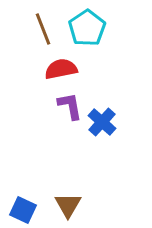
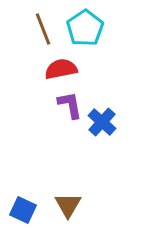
cyan pentagon: moved 2 px left
purple L-shape: moved 1 px up
